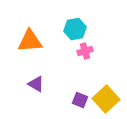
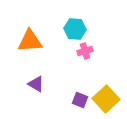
cyan hexagon: rotated 15 degrees clockwise
